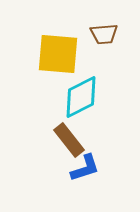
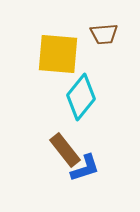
cyan diamond: rotated 24 degrees counterclockwise
brown rectangle: moved 4 px left, 10 px down
